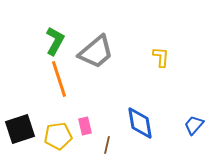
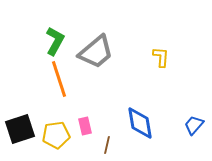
yellow pentagon: moved 2 px left, 1 px up
